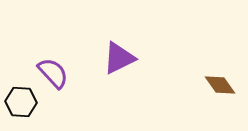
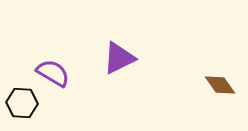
purple semicircle: rotated 16 degrees counterclockwise
black hexagon: moved 1 px right, 1 px down
